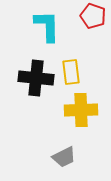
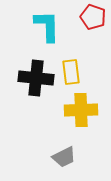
red pentagon: moved 1 px down
